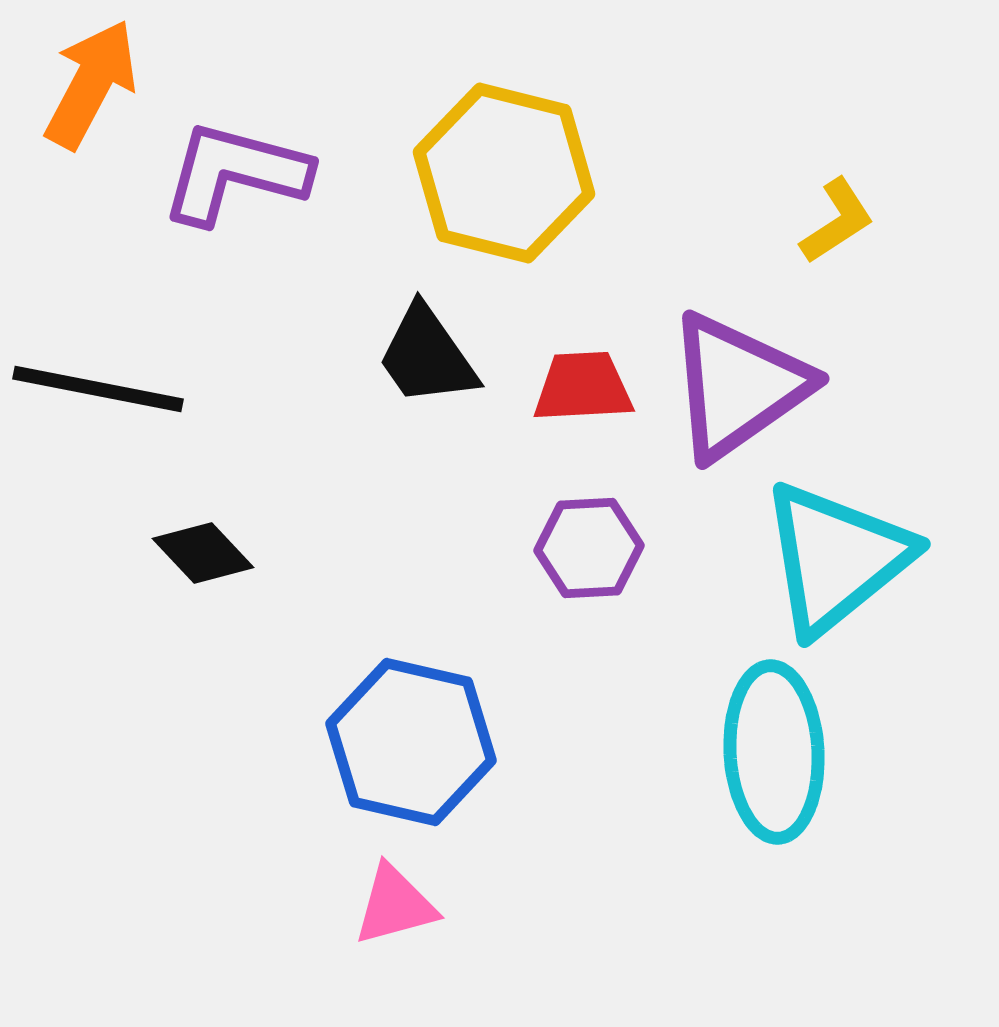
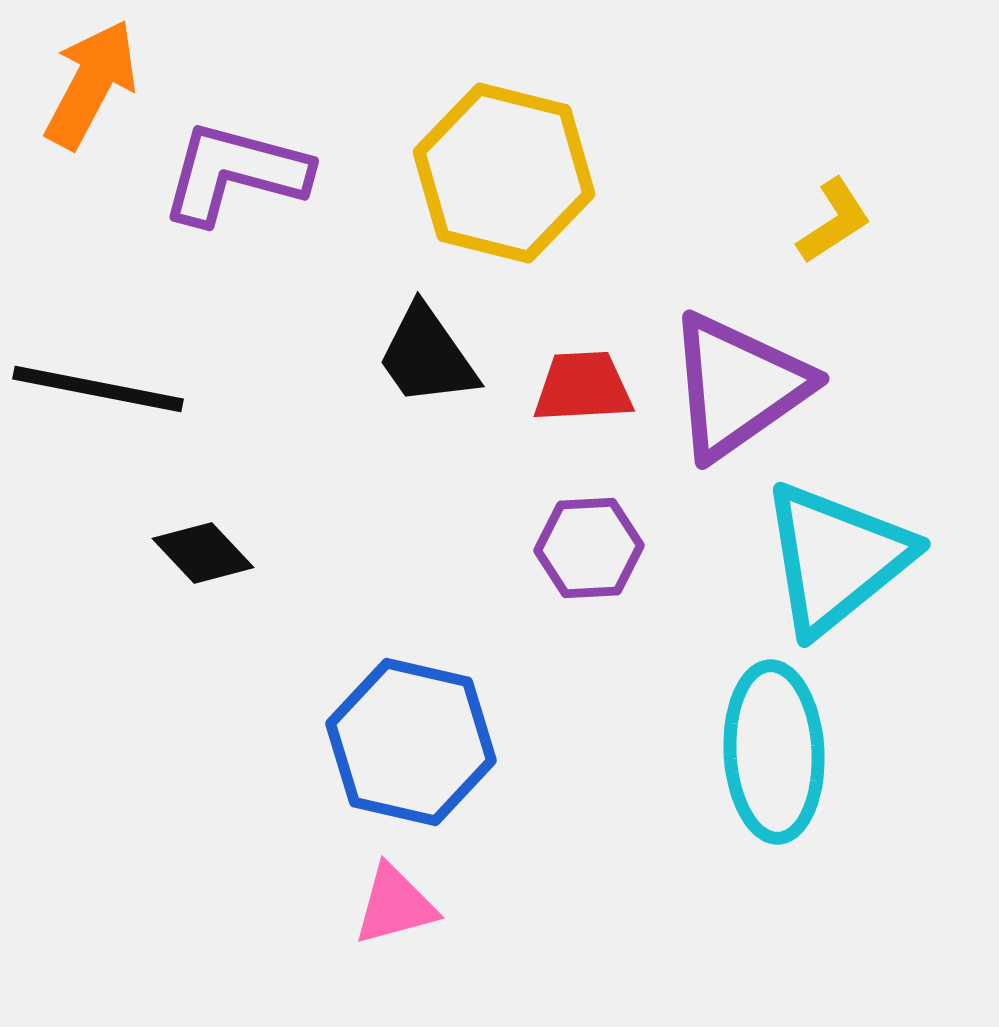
yellow L-shape: moved 3 px left
